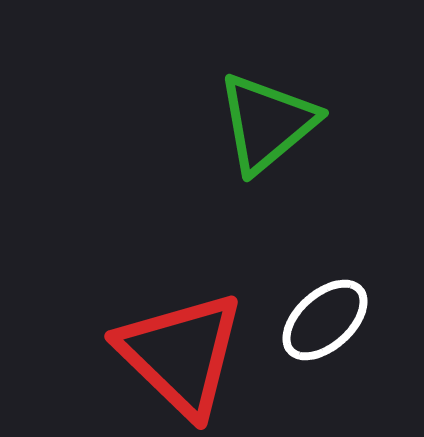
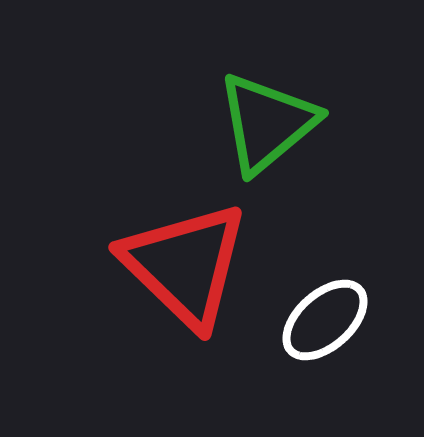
red triangle: moved 4 px right, 89 px up
